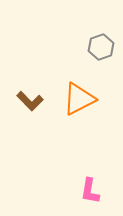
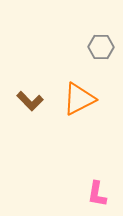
gray hexagon: rotated 20 degrees clockwise
pink L-shape: moved 7 px right, 3 px down
